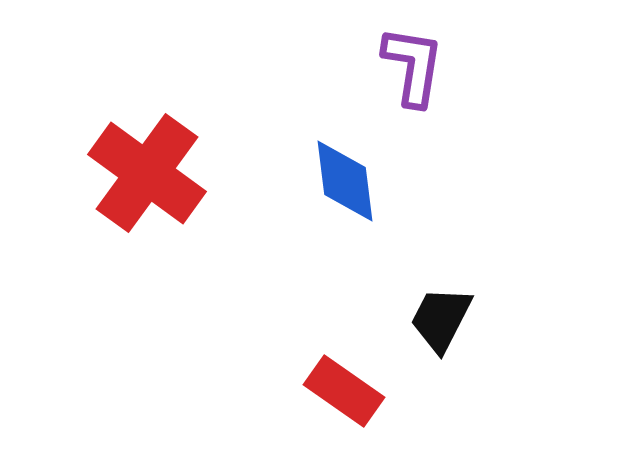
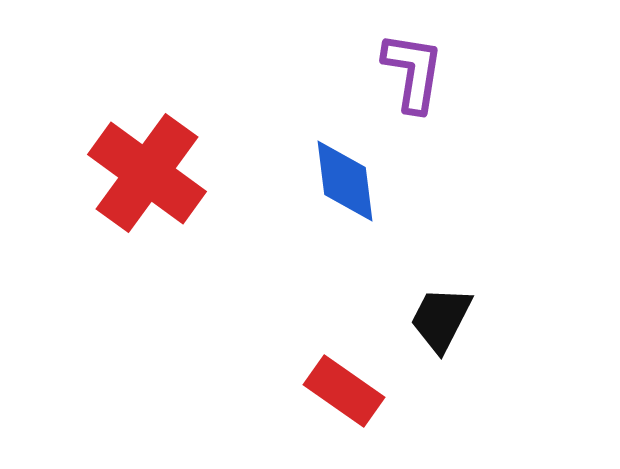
purple L-shape: moved 6 px down
